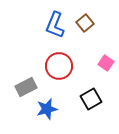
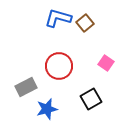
blue L-shape: moved 3 px right, 7 px up; rotated 84 degrees clockwise
